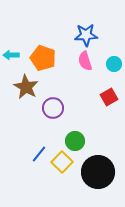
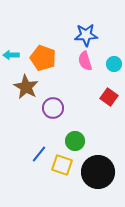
red square: rotated 24 degrees counterclockwise
yellow square: moved 3 px down; rotated 25 degrees counterclockwise
